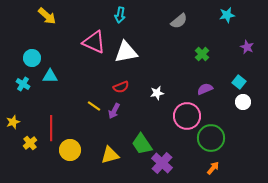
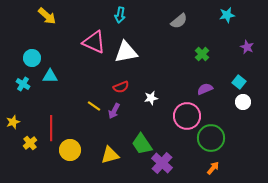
white star: moved 6 px left, 5 px down
